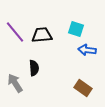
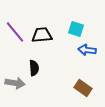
gray arrow: rotated 132 degrees clockwise
